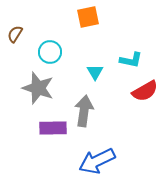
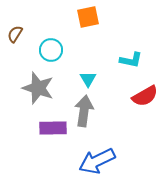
cyan circle: moved 1 px right, 2 px up
cyan triangle: moved 7 px left, 7 px down
red semicircle: moved 5 px down
